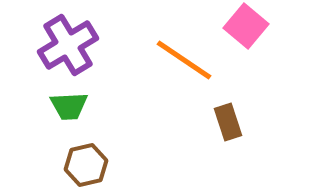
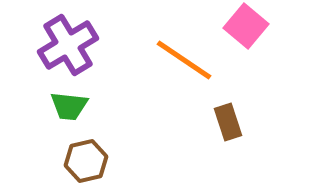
green trapezoid: rotated 9 degrees clockwise
brown hexagon: moved 4 px up
